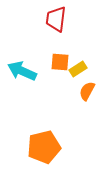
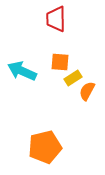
red trapezoid: rotated 8 degrees counterclockwise
yellow rectangle: moved 5 px left, 9 px down
orange pentagon: moved 1 px right
